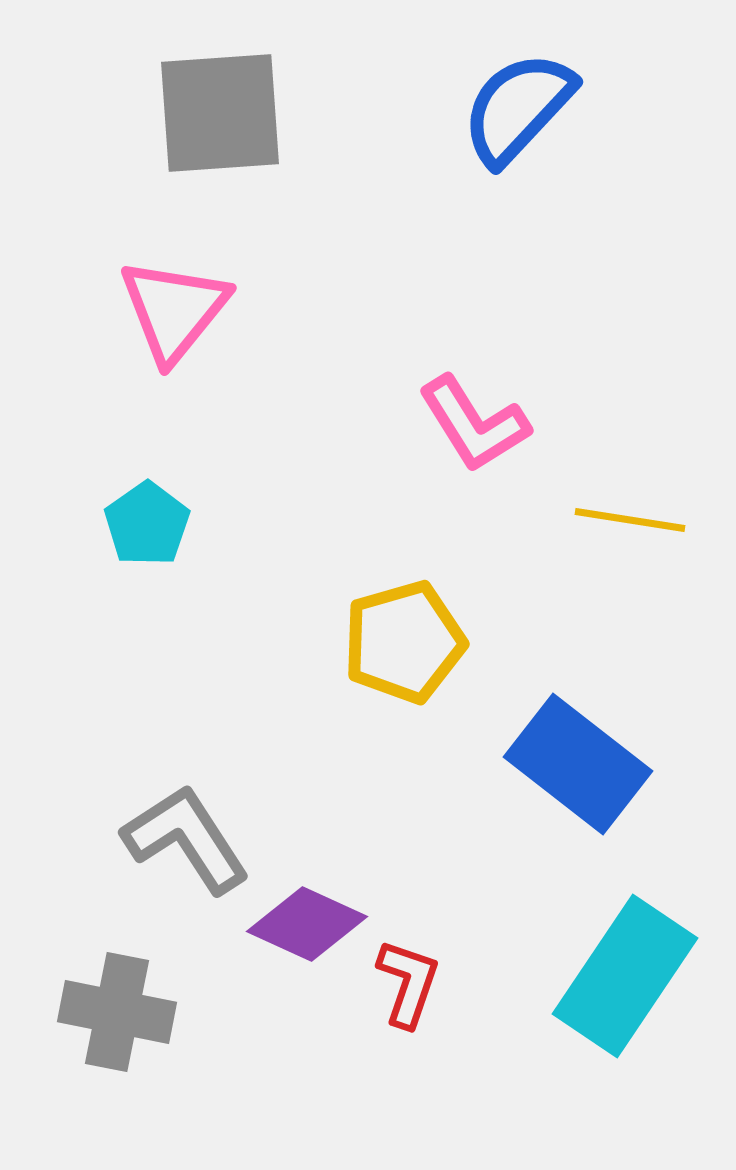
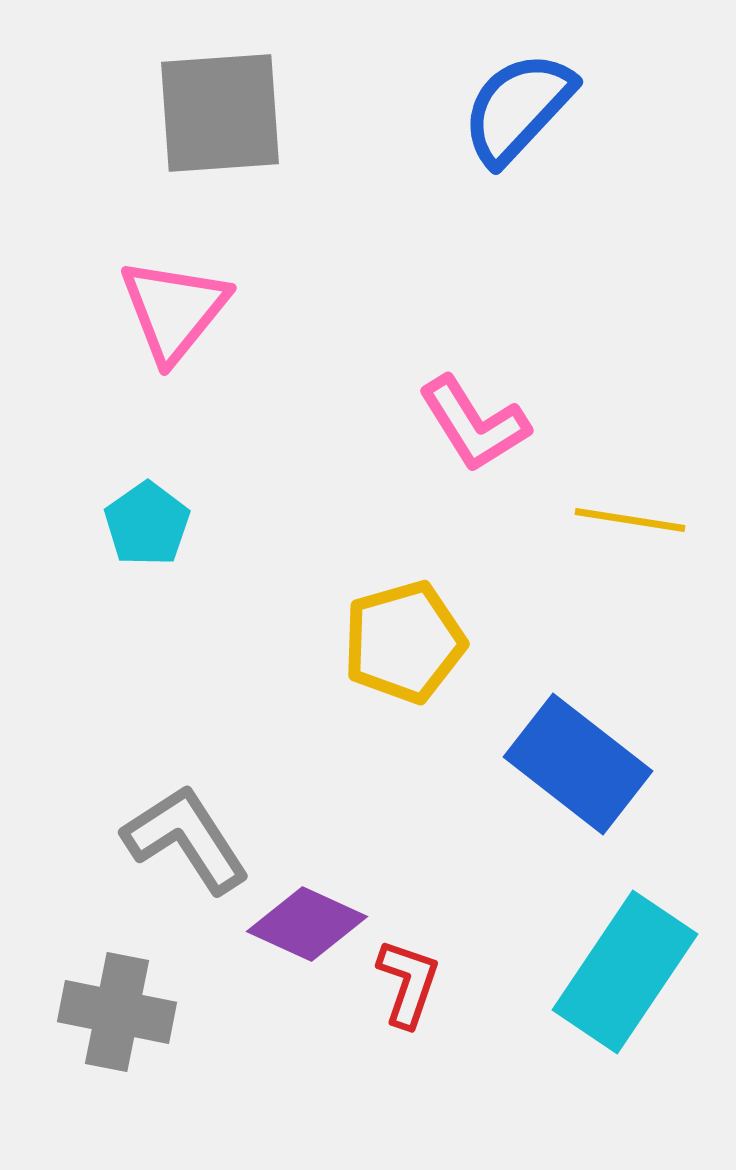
cyan rectangle: moved 4 px up
